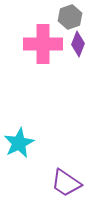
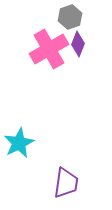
pink cross: moved 6 px right, 5 px down; rotated 30 degrees counterclockwise
purple trapezoid: rotated 116 degrees counterclockwise
